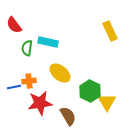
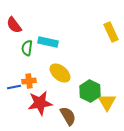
yellow rectangle: moved 1 px right, 1 px down
